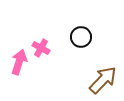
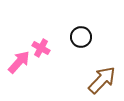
pink arrow: rotated 25 degrees clockwise
brown arrow: moved 1 px left
